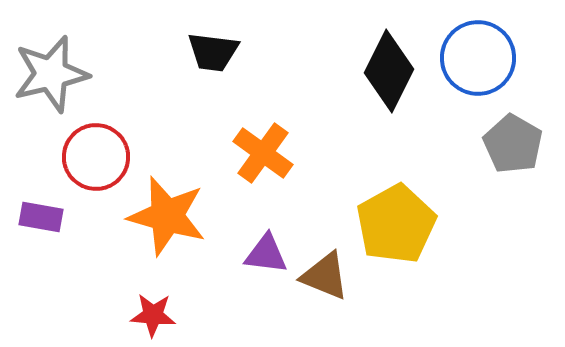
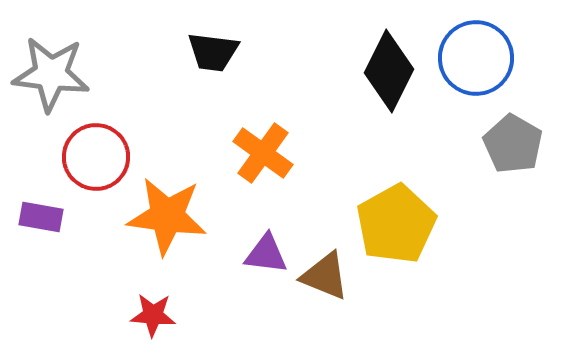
blue circle: moved 2 px left
gray star: rotated 20 degrees clockwise
orange star: rotated 8 degrees counterclockwise
